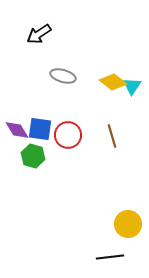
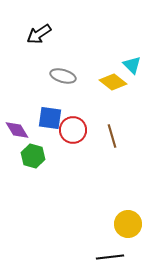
cyan triangle: moved 21 px up; rotated 18 degrees counterclockwise
blue square: moved 10 px right, 11 px up
red circle: moved 5 px right, 5 px up
